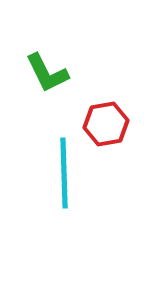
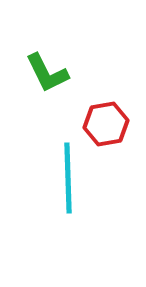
cyan line: moved 4 px right, 5 px down
